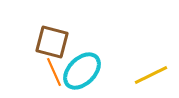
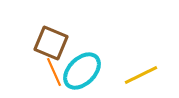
brown square: moved 1 px left, 1 px down; rotated 8 degrees clockwise
yellow line: moved 10 px left
